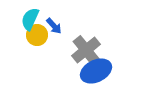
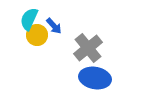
cyan semicircle: moved 1 px left
gray cross: moved 2 px right, 2 px up
blue ellipse: moved 1 px left, 7 px down; rotated 36 degrees clockwise
